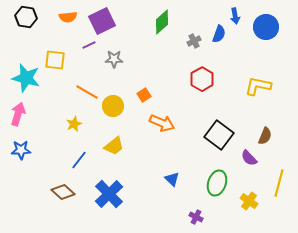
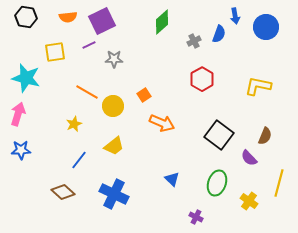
yellow square: moved 8 px up; rotated 15 degrees counterclockwise
blue cross: moved 5 px right; rotated 20 degrees counterclockwise
